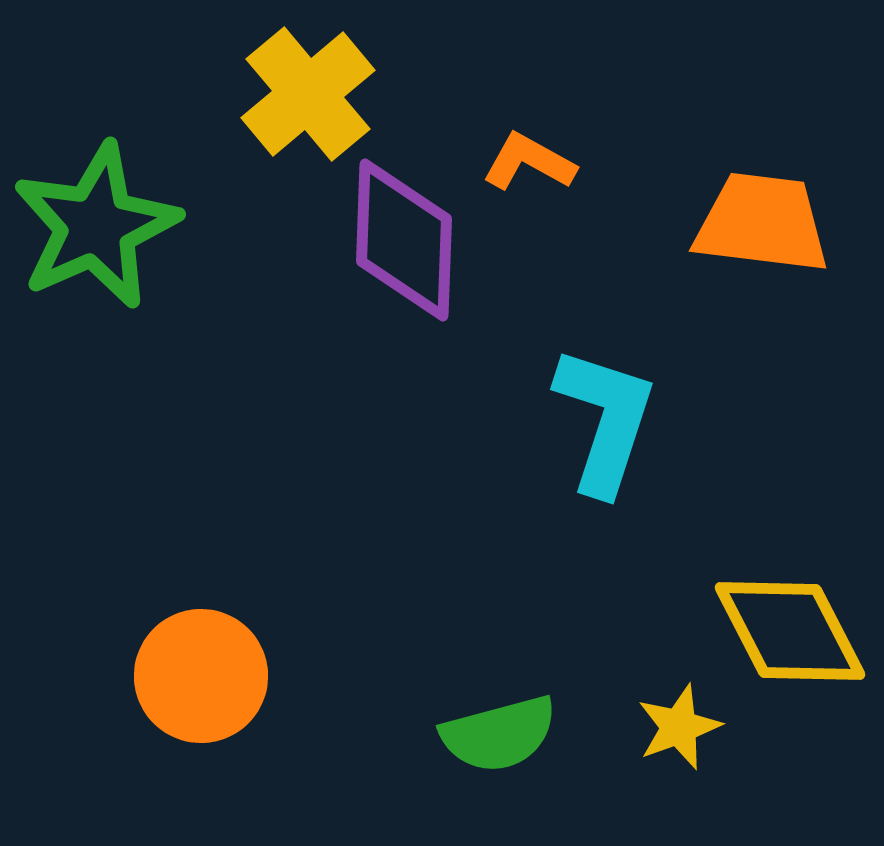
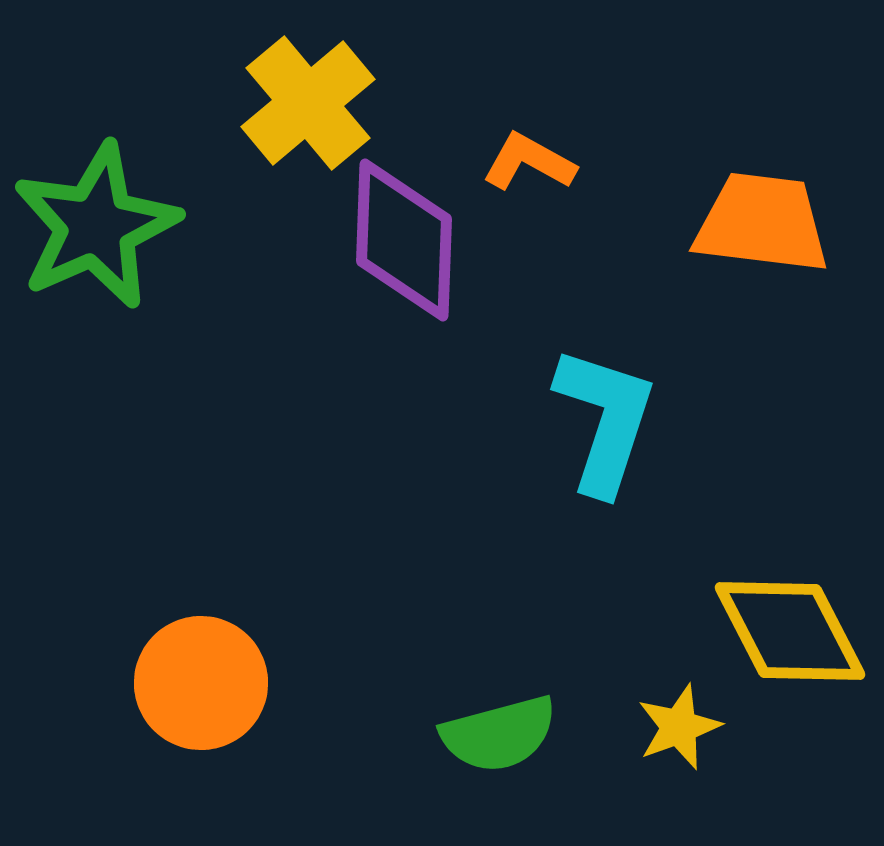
yellow cross: moved 9 px down
orange circle: moved 7 px down
